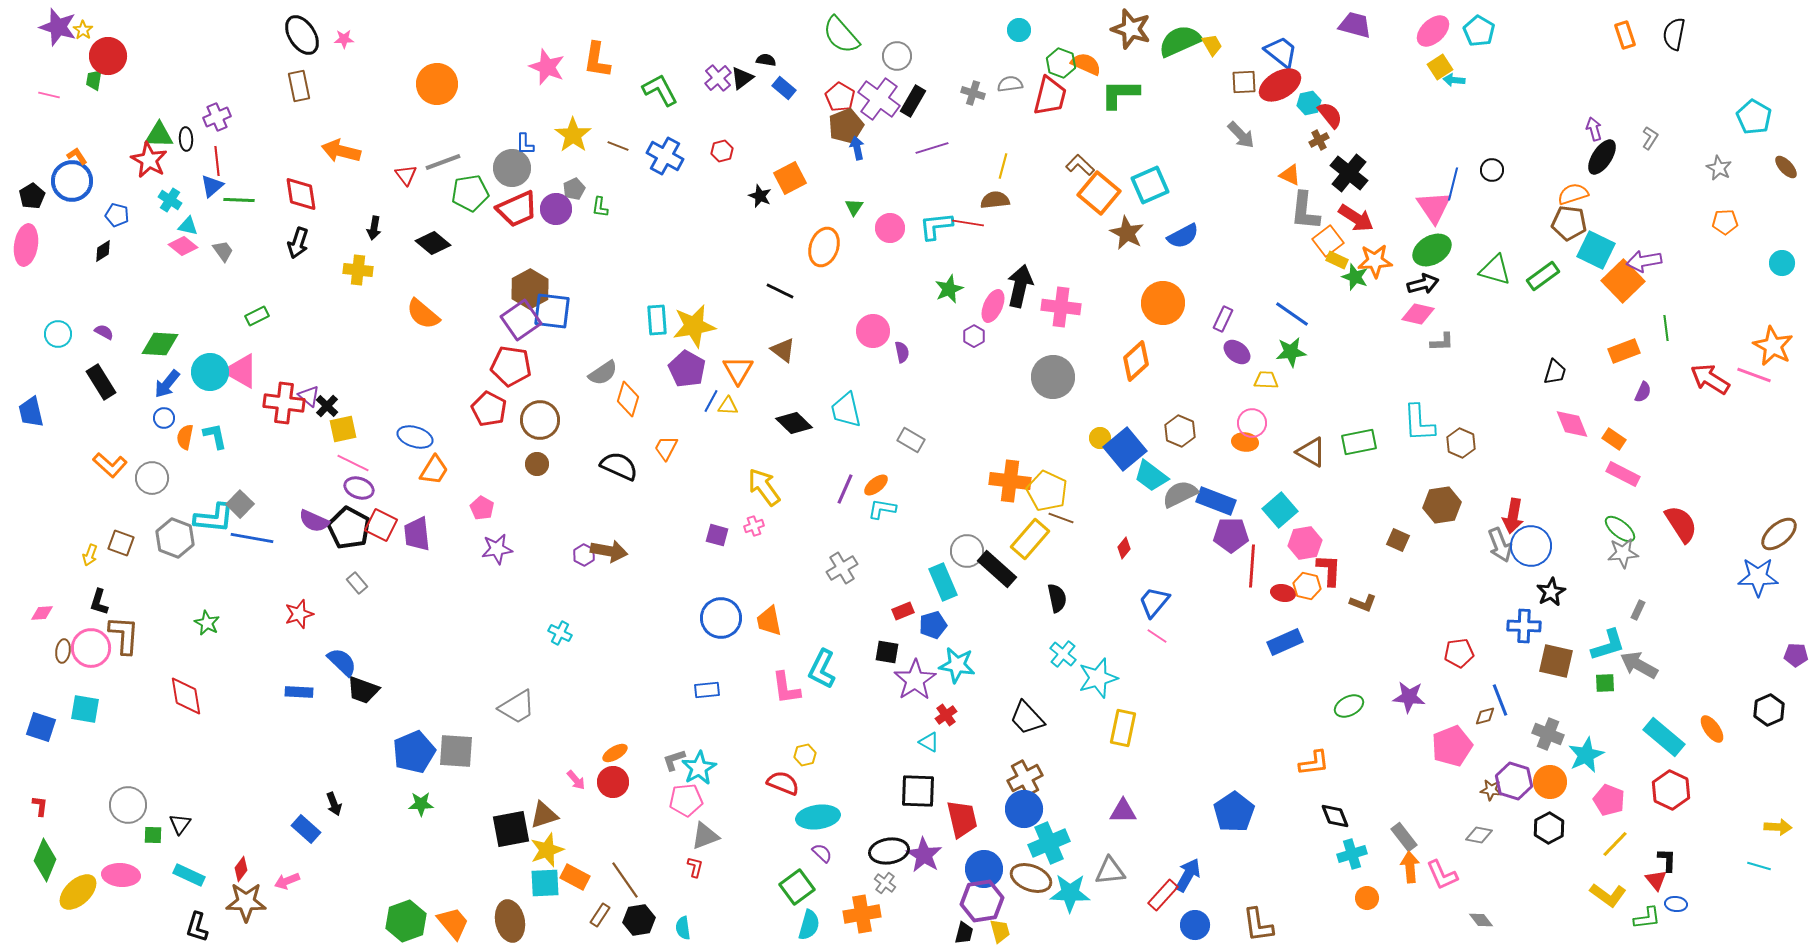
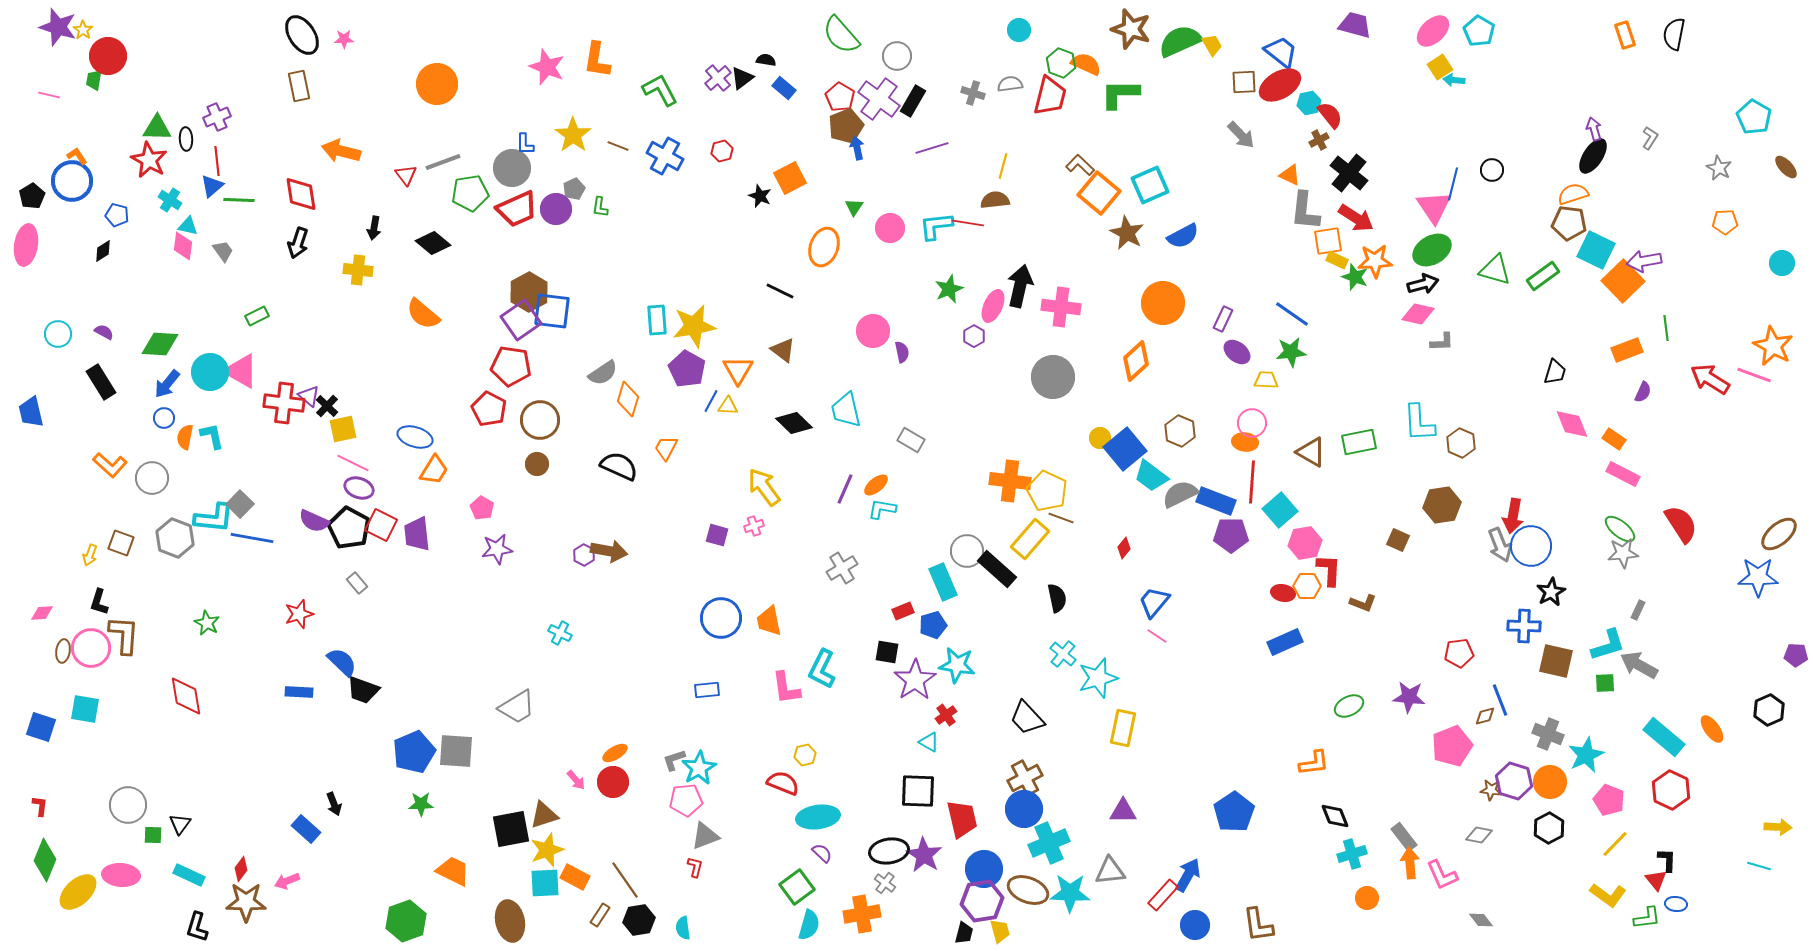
green triangle at (159, 135): moved 2 px left, 7 px up
black ellipse at (1602, 157): moved 9 px left, 1 px up
orange square at (1328, 241): rotated 28 degrees clockwise
pink diamond at (183, 246): rotated 60 degrees clockwise
brown hexagon at (530, 289): moved 1 px left, 3 px down
orange rectangle at (1624, 351): moved 3 px right, 1 px up
cyan L-shape at (215, 436): moved 3 px left
red line at (1252, 566): moved 84 px up
orange hexagon at (1307, 586): rotated 12 degrees counterclockwise
orange arrow at (1410, 867): moved 4 px up
brown ellipse at (1031, 878): moved 3 px left, 12 px down
orange trapezoid at (453, 923): moved 52 px up; rotated 24 degrees counterclockwise
